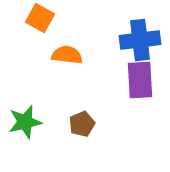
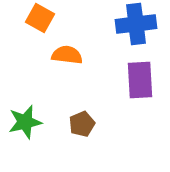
blue cross: moved 4 px left, 16 px up
